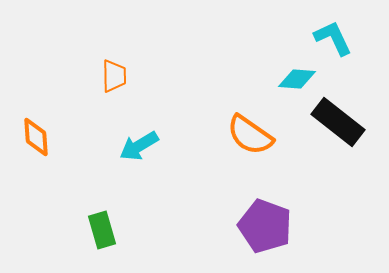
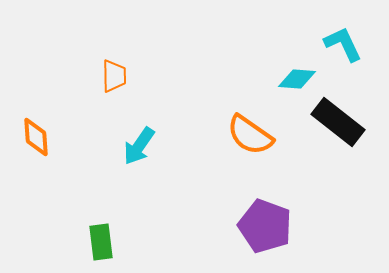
cyan L-shape: moved 10 px right, 6 px down
cyan arrow: rotated 24 degrees counterclockwise
green rectangle: moved 1 px left, 12 px down; rotated 9 degrees clockwise
